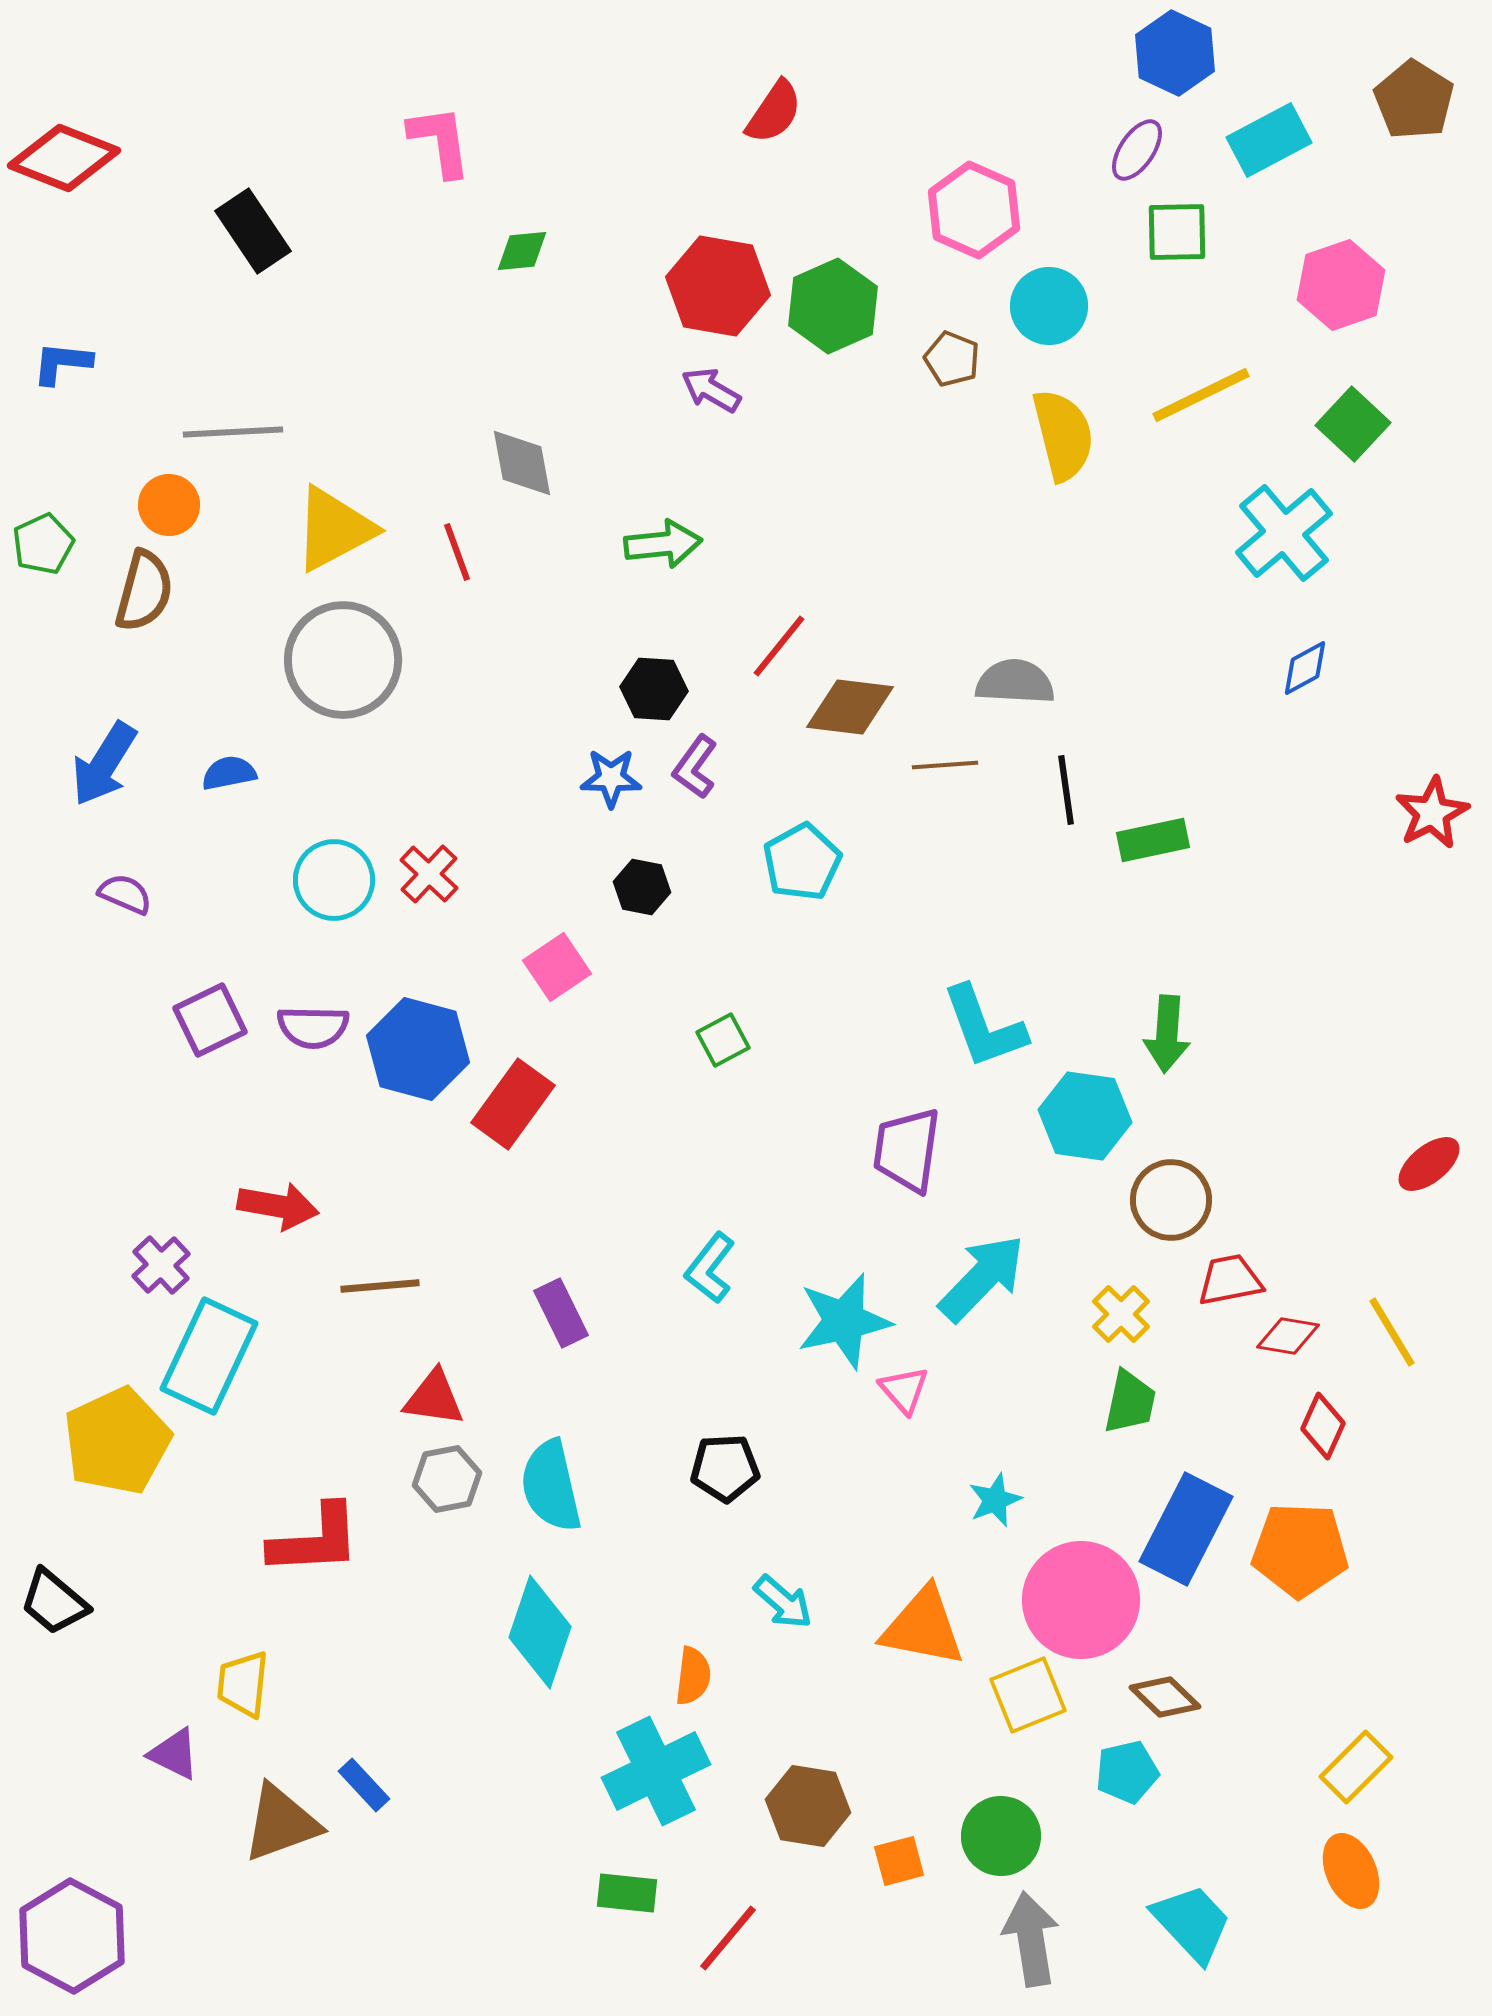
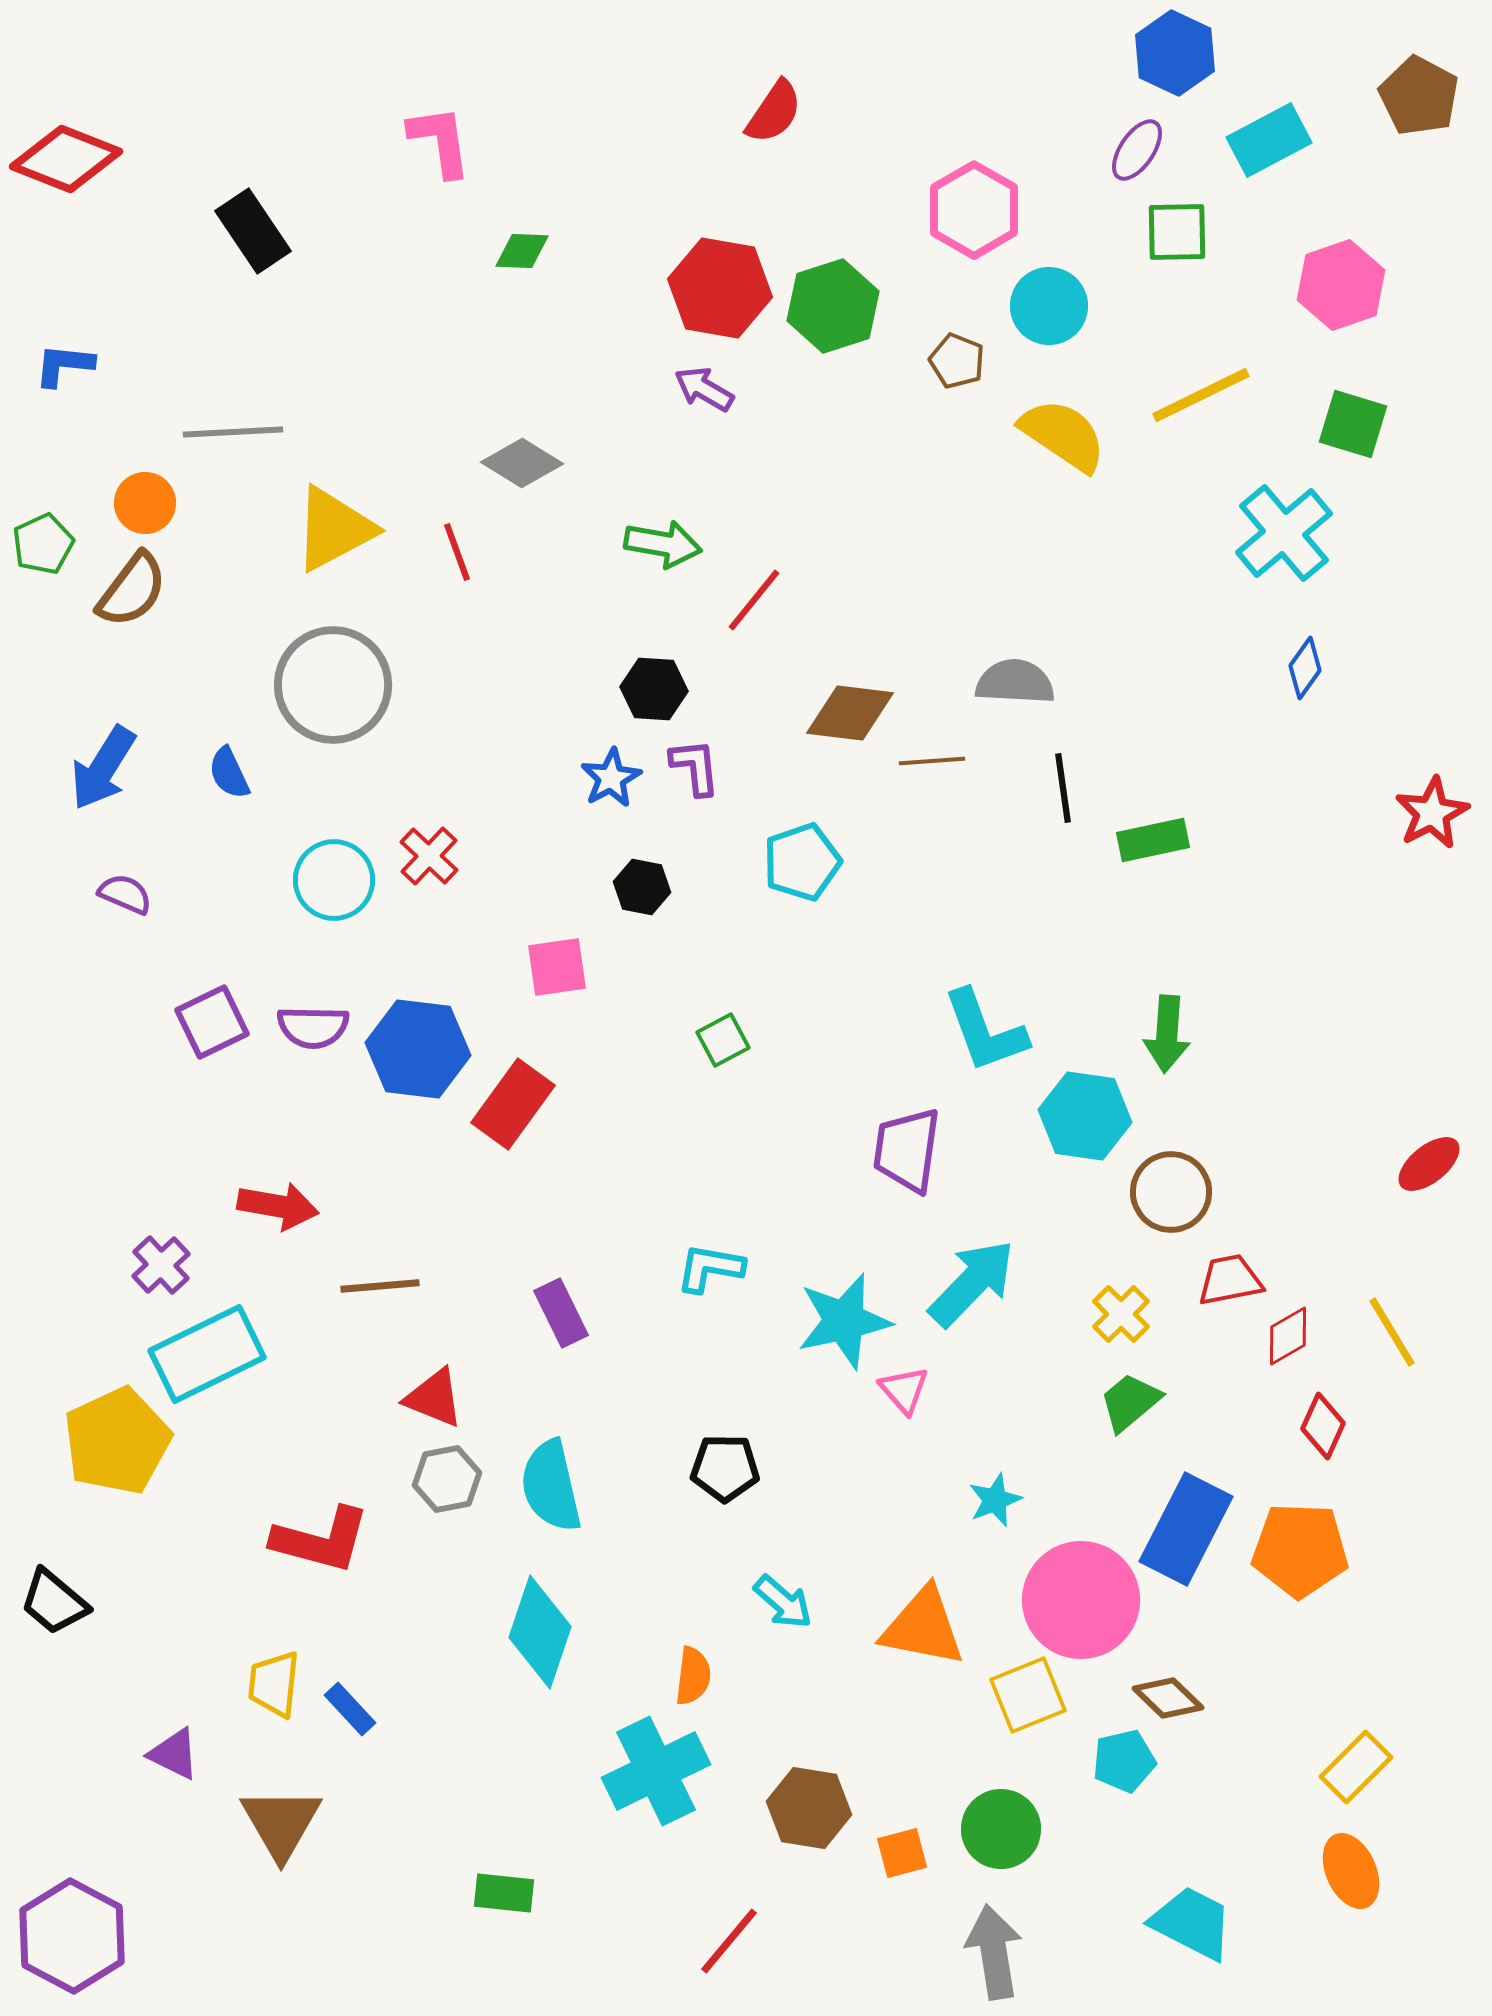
brown pentagon at (1414, 100): moved 5 px right, 4 px up; rotated 4 degrees counterclockwise
red diamond at (64, 158): moved 2 px right, 1 px down
pink hexagon at (974, 210): rotated 6 degrees clockwise
green diamond at (522, 251): rotated 8 degrees clockwise
red hexagon at (718, 286): moved 2 px right, 2 px down
green hexagon at (833, 306): rotated 6 degrees clockwise
brown pentagon at (952, 359): moved 5 px right, 2 px down
blue L-shape at (62, 363): moved 2 px right, 2 px down
purple arrow at (711, 390): moved 7 px left, 1 px up
green square at (1353, 424): rotated 26 degrees counterclockwise
yellow semicircle at (1063, 435): rotated 42 degrees counterclockwise
gray diamond at (522, 463): rotated 48 degrees counterclockwise
orange circle at (169, 505): moved 24 px left, 2 px up
green arrow at (663, 544): rotated 16 degrees clockwise
brown semicircle at (144, 591): moved 12 px left, 1 px up; rotated 22 degrees clockwise
red line at (779, 646): moved 25 px left, 46 px up
gray circle at (343, 660): moved 10 px left, 25 px down
blue diamond at (1305, 668): rotated 26 degrees counterclockwise
brown diamond at (850, 707): moved 6 px down
blue arrow at (104, 764): moved 1 px left, 4 px down
brown line at (945, 765): moved 13 px left, 4 px up
purple L-shape at (695, 767): rotated 138 degrees clockwise
blue semicircle at (229, 773): rotated 104 degrees counterclockwise
blue star at (611, 778): rotated 30 degrees counterclockwise
black line at (1066, 790): moved 3 px left, 2 px up
cyan pentagon at (802, 862): rotated 10 degrees clockwise
red cross at (429, 874): moved 18 px up
pink square at (557, 967): rotated 26 degrees clockwise
purple square at (210, 1020): moved 2 px right, 2 px down
cyan L-shape at (984, 1027): moved 1 px right, 4 px down
blue hexagon at (418, 1049): rotated 8 degrees counterclockwise
brown circle at (1171, 1200): moved 8 px up
cyan L-shape at (710, 1268): rotated 62 degrees clockwise
cyan arrow at (982, 1278): moved 10 px left, 5 px down
red diamond at (1288, 1336): rotated 40 degrees counterclockwise
cyan rectangle at (209, 1356): moved 2 px left, 2 px up; rotated 39 degrees clockwise
red triangle at (434, 1398): rotated 14 degrees clockwise
green trapezoid at (1130, 1402): rotated 142 degrees counterclockwise
black pentagon at (725, 1468): rotated 4 degrees clockwise
red L-shape at (315, 1540): moved 6 px right; rotated 18 degrees clockwise
yellow trapezoid at (243, 1684): moved 31 px right
brown diamond at (1165, 1697): moved 3 px right, 1 px down
cyan pentagon at (1127, 1772): moved 3 px left, 11 px up
blue rectangle at (364, 1785): moved 14 px left, 76 px up
brown hexagon at (808, 1806): moved 1 px right, 2 px down
brown triangle at (281, 1823): rotated 40 degrees counterclockwise
green circle at (1001, 1836): moved 7 px up
orange square at (899, 1861): moved 3 px right, 8 px up
green rectangle at (627, 1893): moved 123 px left
cyan trapezoid at (1192, 1923): rotated 20 degrees counterclockwise
red line at (728, 1938): moved 1 px right, 3 px down
gray arrow at (1031, 1939): moved 37 px left, 13 px down
